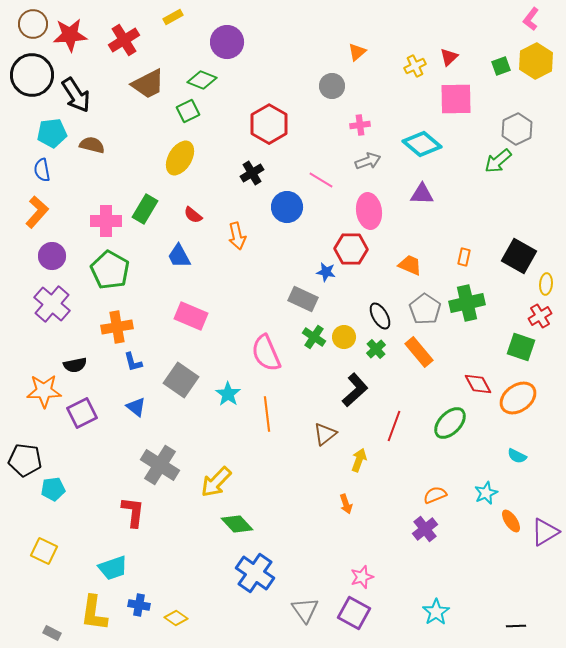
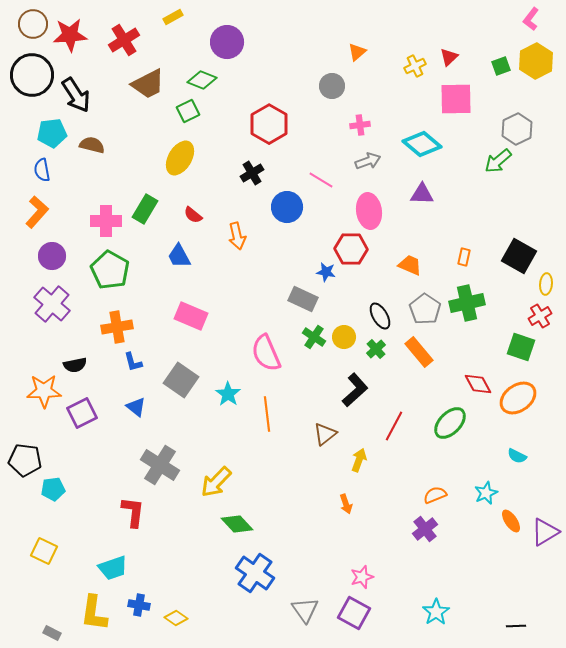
red line at (394, 426): rotated 8 degrees clockwise
